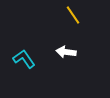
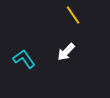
white arrow: rotated 54 degrees counterclockwise
